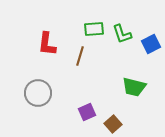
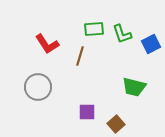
red L-shape: rotated 40 degrees counterclockwise
gray circle: moved 6 px up
purple square: rotated 24 degrees clockwise
brown square: moved 3 px right
